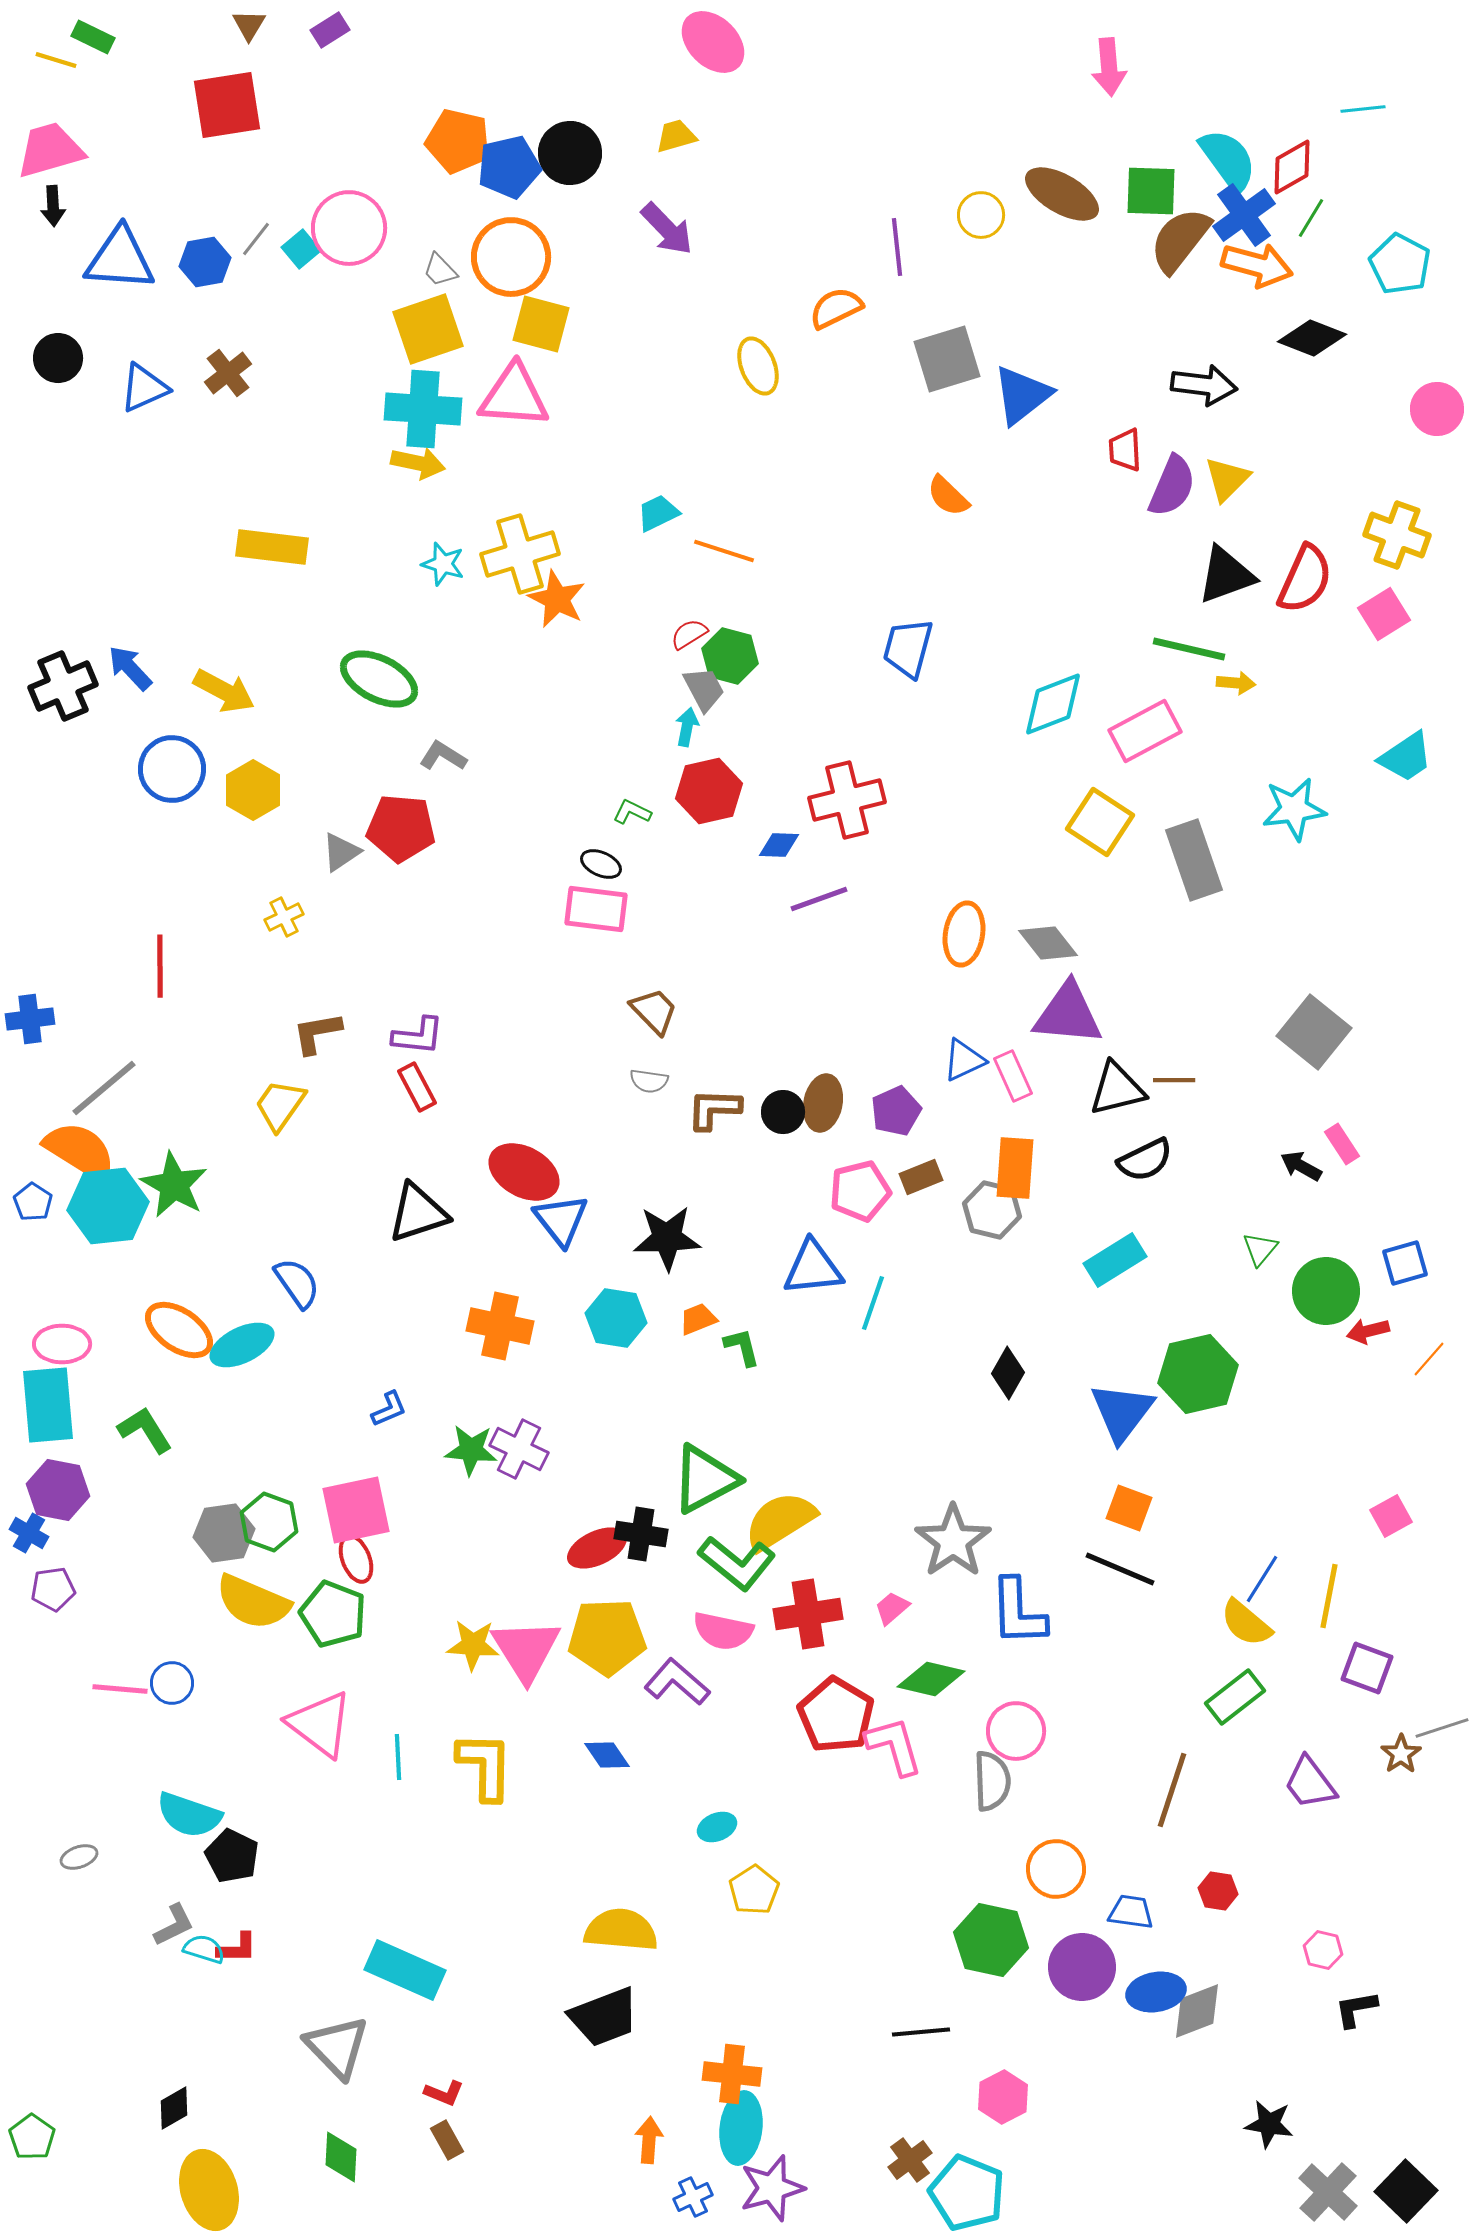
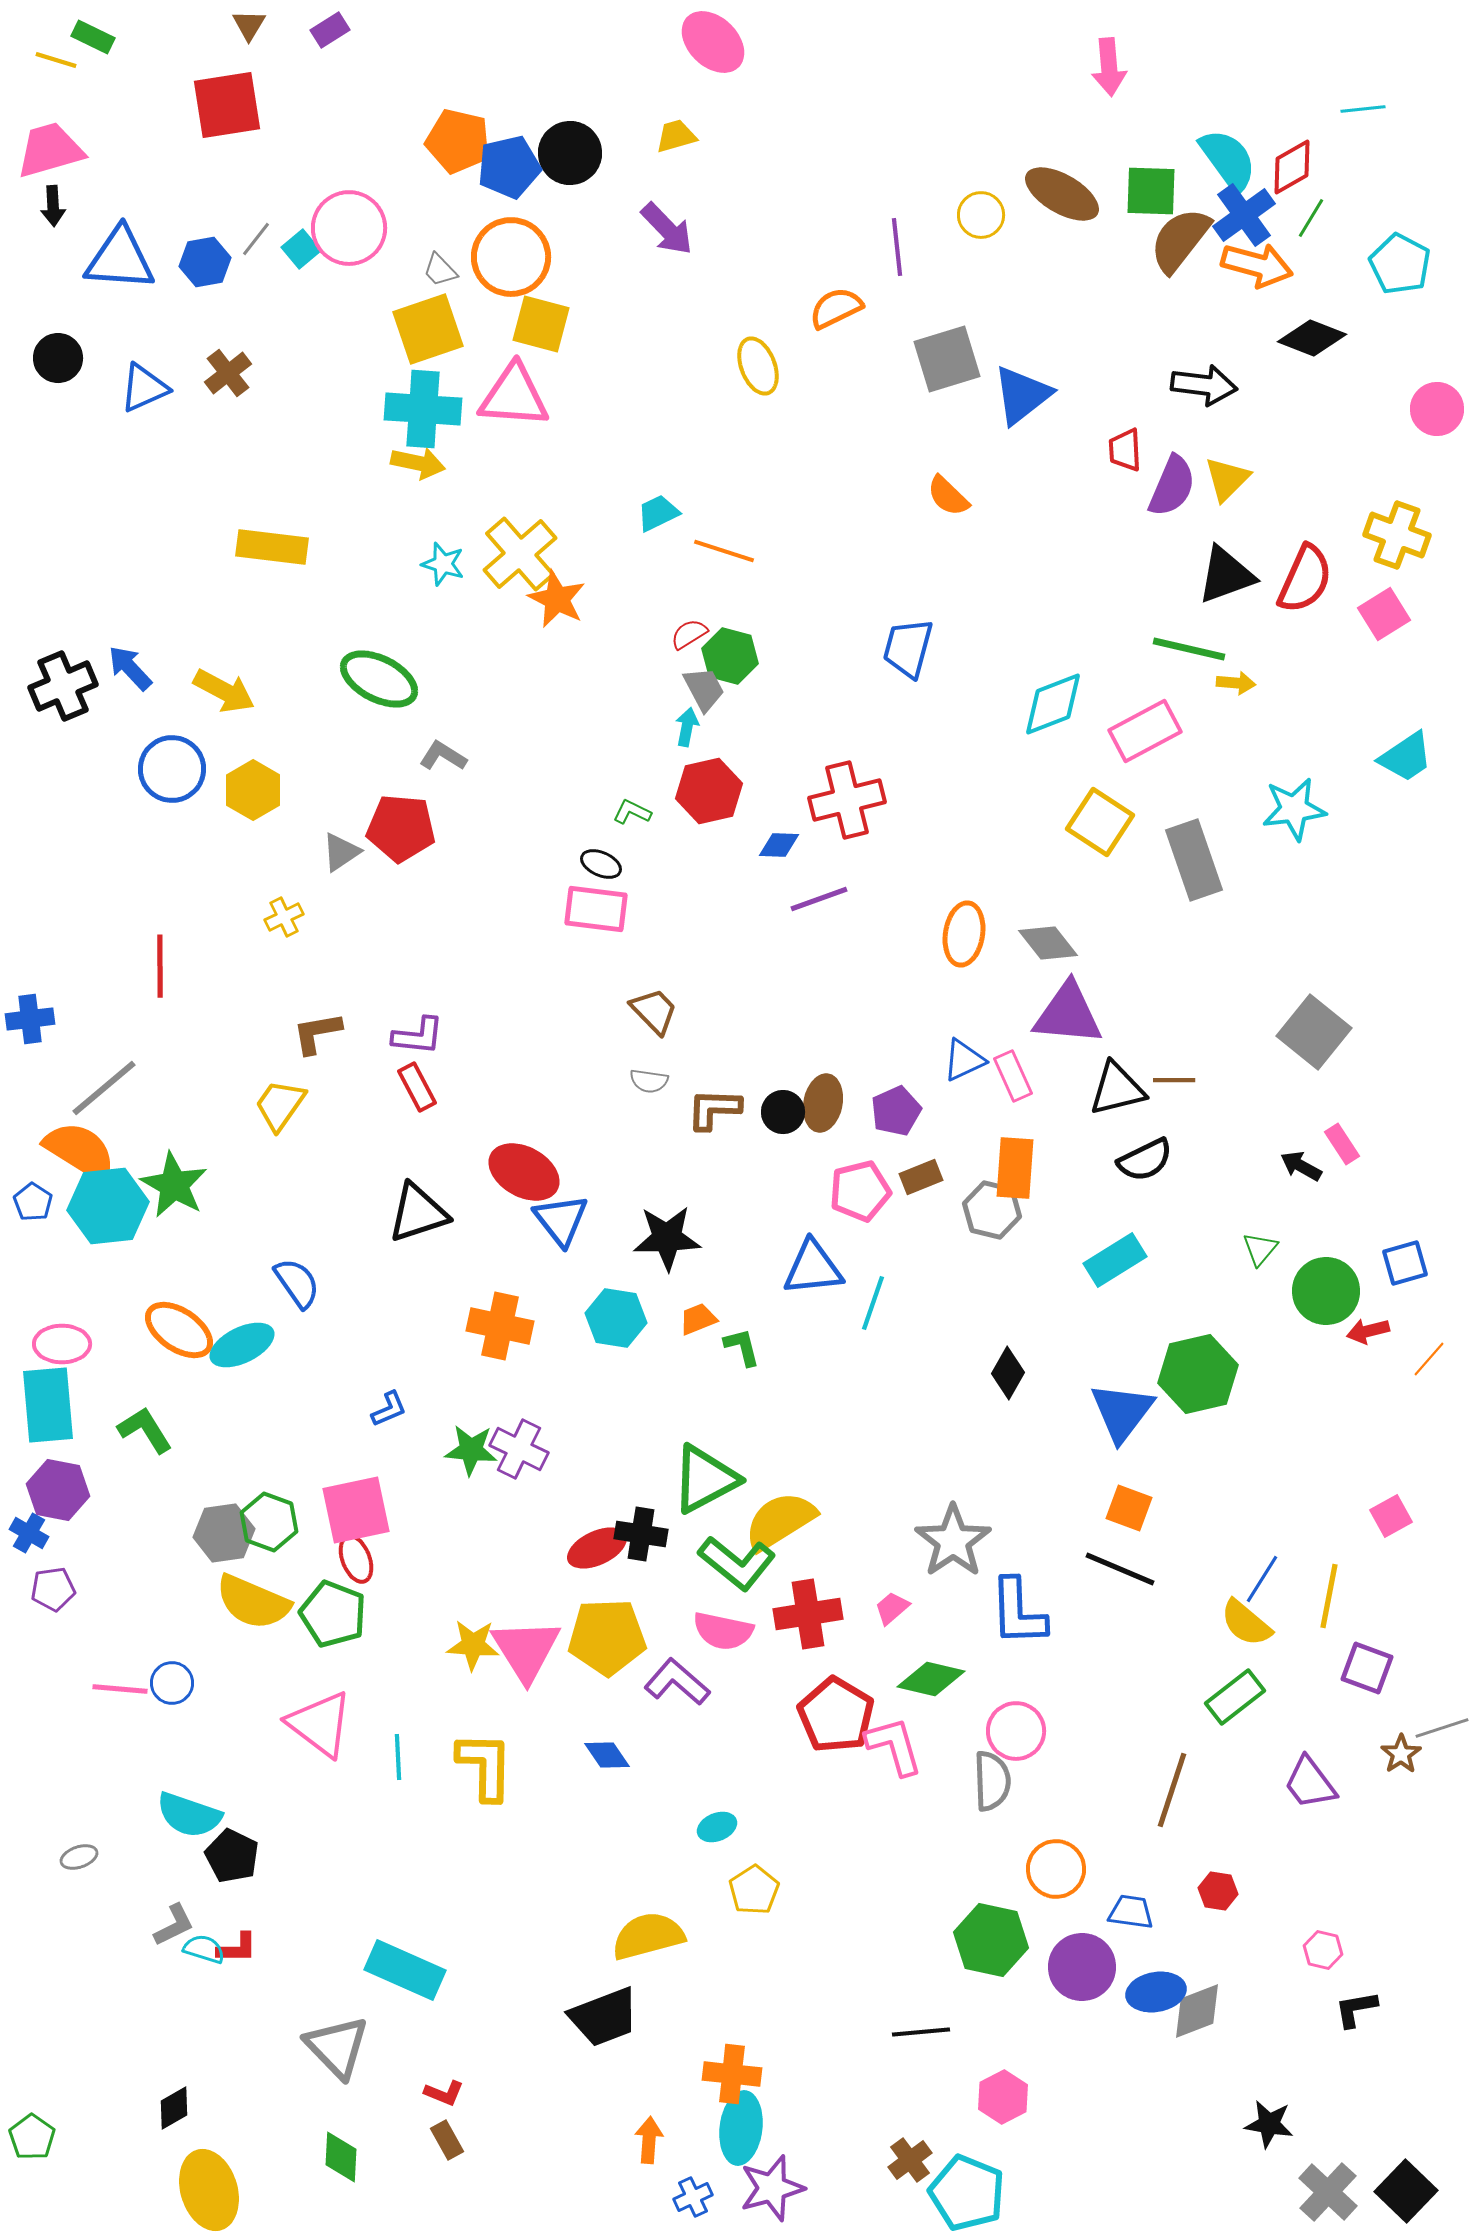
yellow cross at (520, 554): rotated 24 degrees counterclockwise
yellow semicircle at (621, 1930): moved 27 px right, 6 px down; rotated 20 degrees counterclockwise
